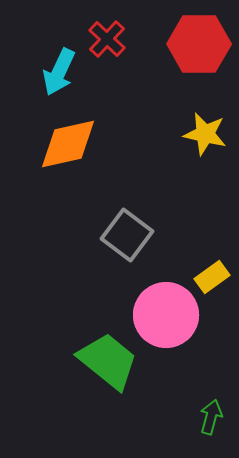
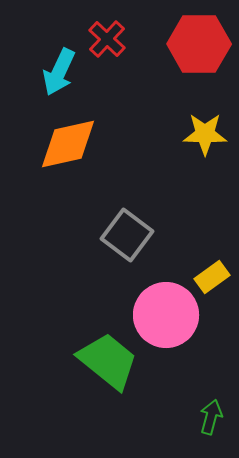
yellow star: rotated 12 degrees counterclockwise
